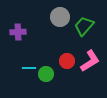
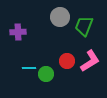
green trapezoid: rotated 20 degrees counterclockwise
